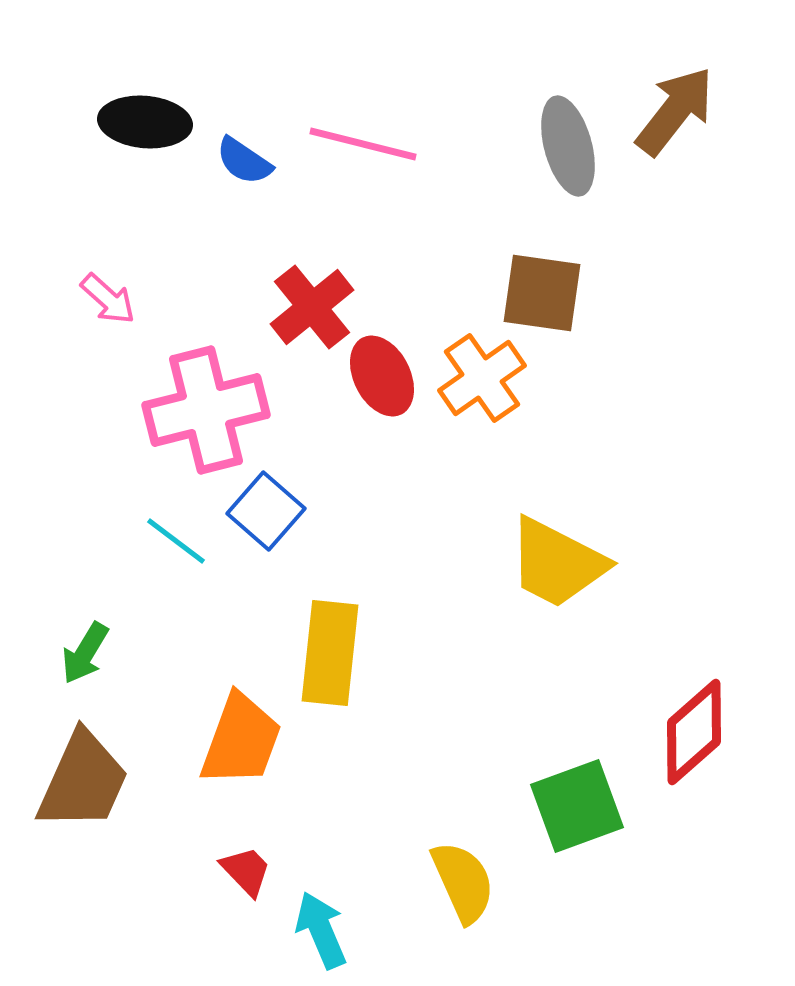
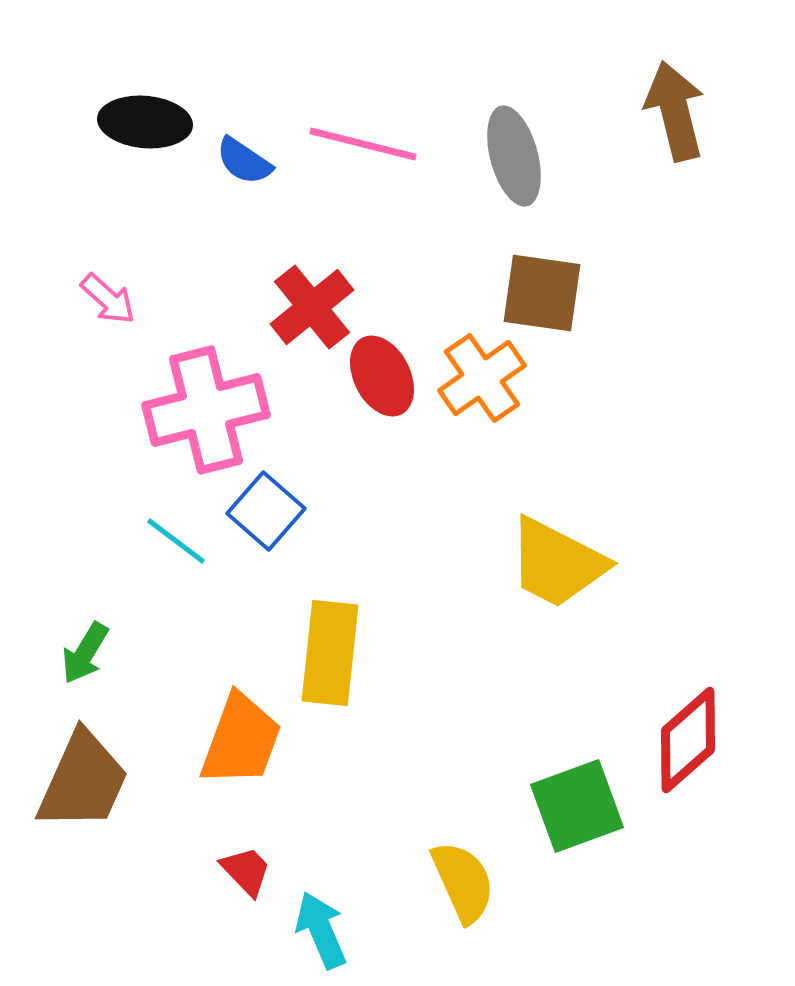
brown arrow: rotated 52 degrees counterclockwise
gray ellipse: moved 54 px left, 10 px down
red diamond: moved 6 px left, 8 px down
